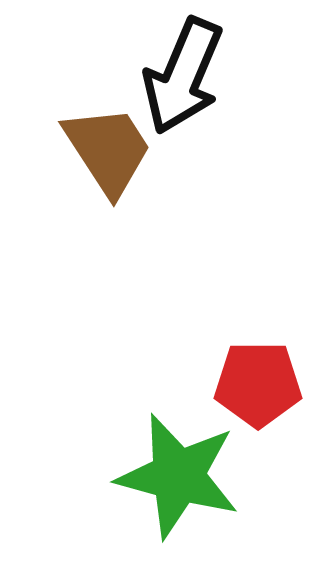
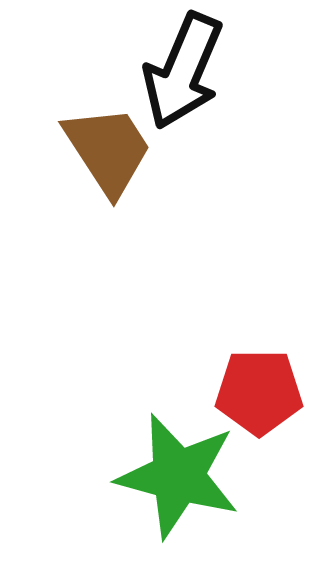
black arrow: moved 5 px up
red pentagon: moved 1 px right, 8 px down
